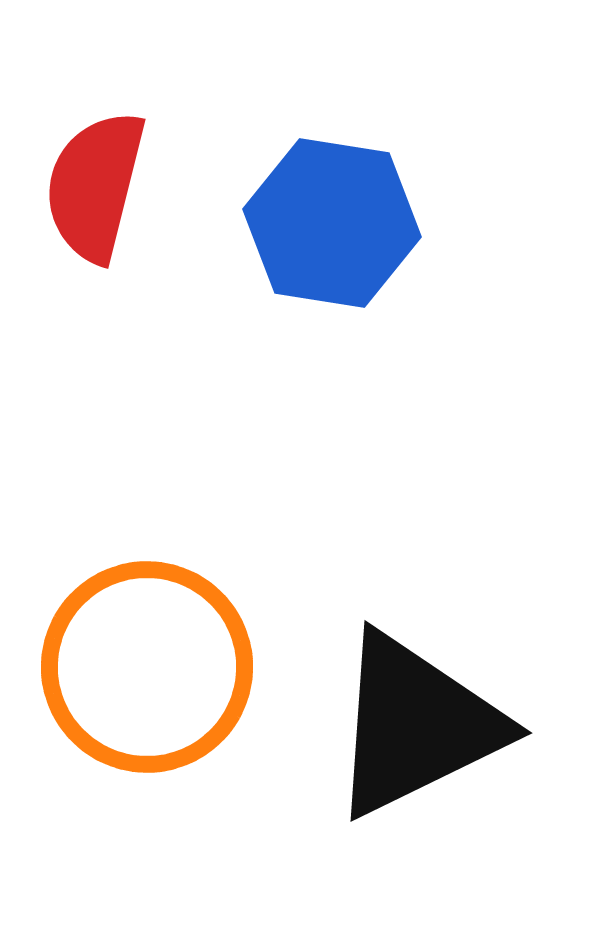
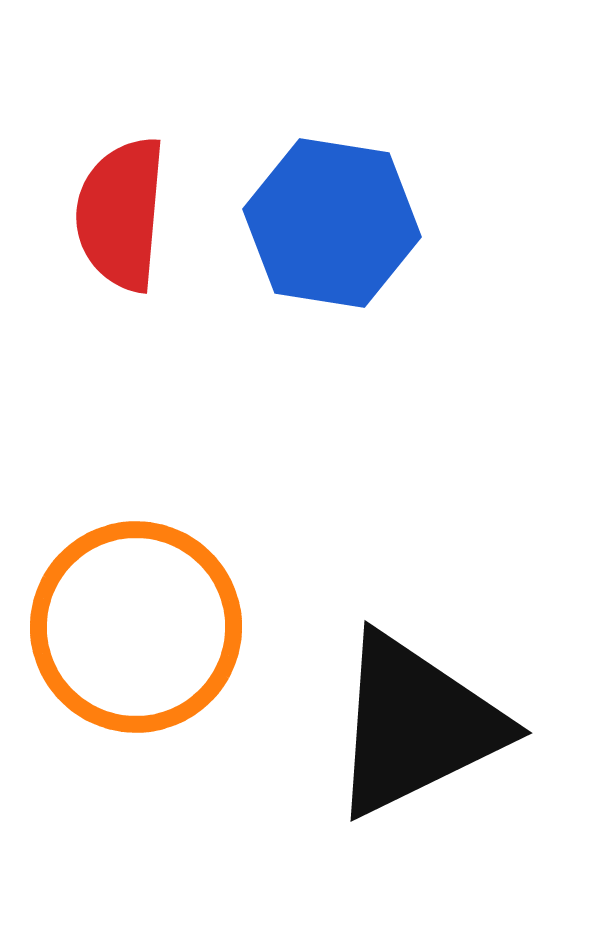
red semicircle: moved 26 px right, 28 px down; rotated 9 degrees counterclockwise
orange circle: moved 11 px left, 40 px up
